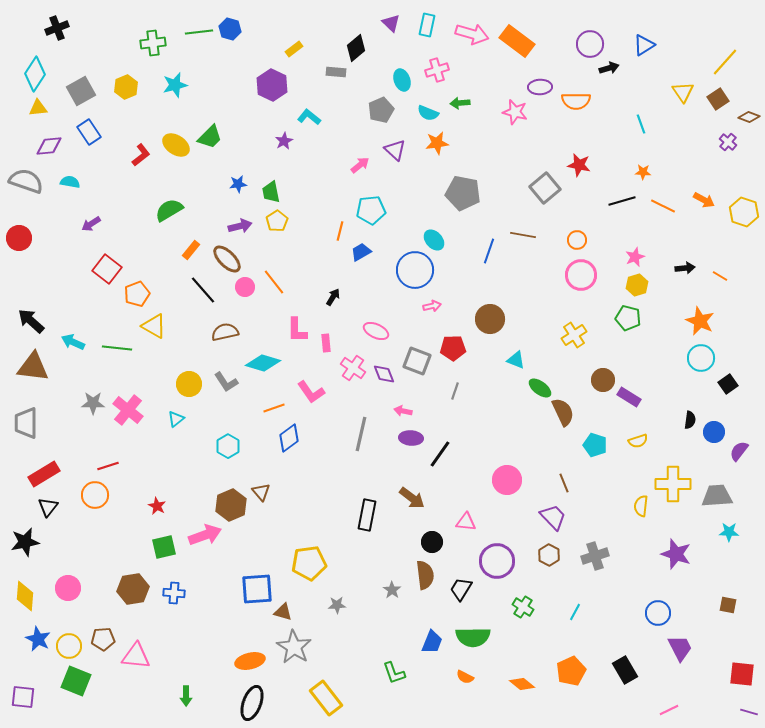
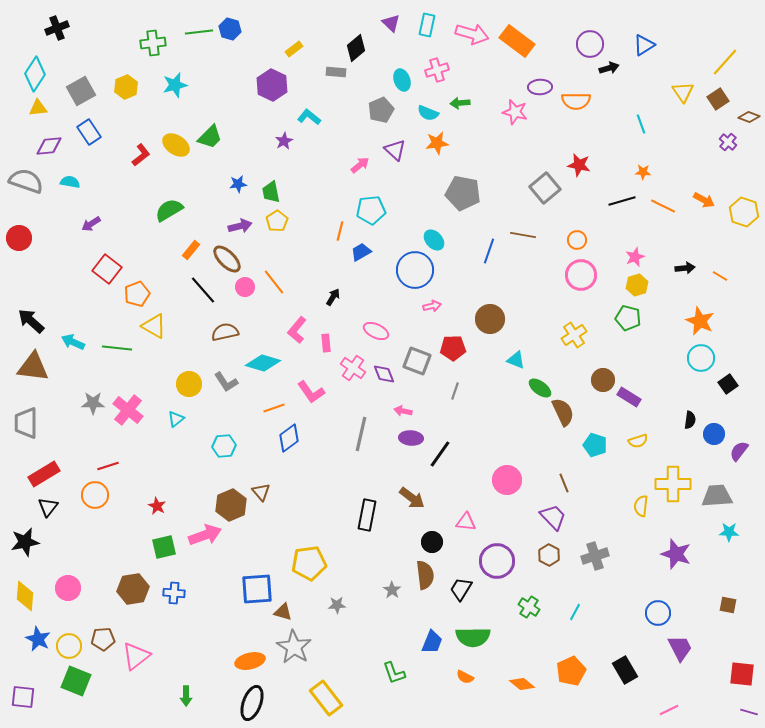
pink L-shape at (297, 330): rotated 40 degrees clockwise
blue circle at (714, 432): moved 2 px down
cyan hexagon at (228, 446): moved 4 px left; rotated 25 degrees clockwise
green cross at (523, 607): moved 6 px right
pink triangle at (136, 656): rotated 44 degrees counterclockwise
